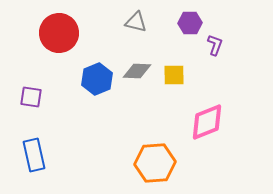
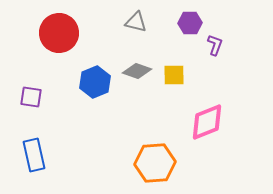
gray diamond: rotated 16 degrees clockwise
blue hexagon: moved 2 px left, 3 px down
